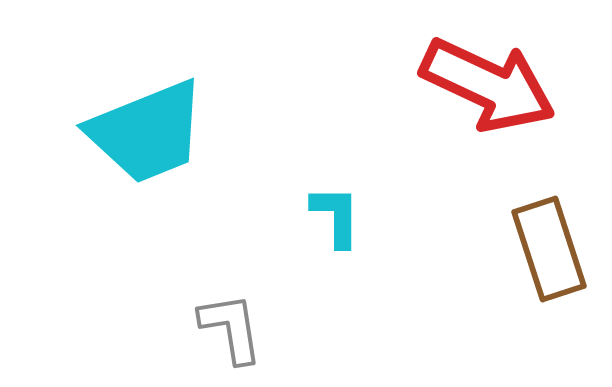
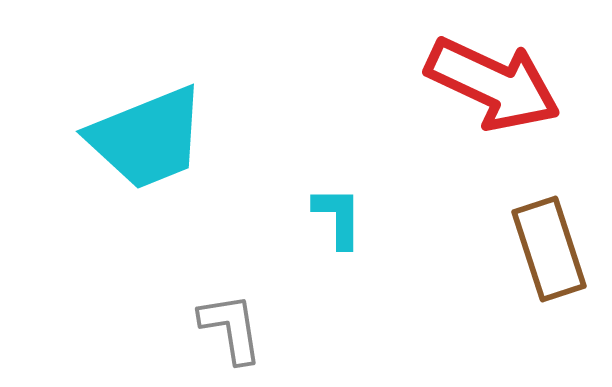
red arrow: moved 5 px right, 1 px up
cyan trapezoid: moved 6 px down
cyan L-shape: moved 2 px right, 1 px down
